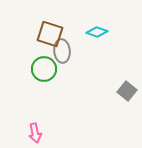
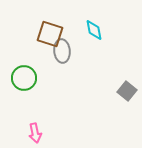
cyan diamond: moved 3 px left, 2 px up; rotated 60 degrees clockwise
green circle: moved 20 px left, 9 px down
